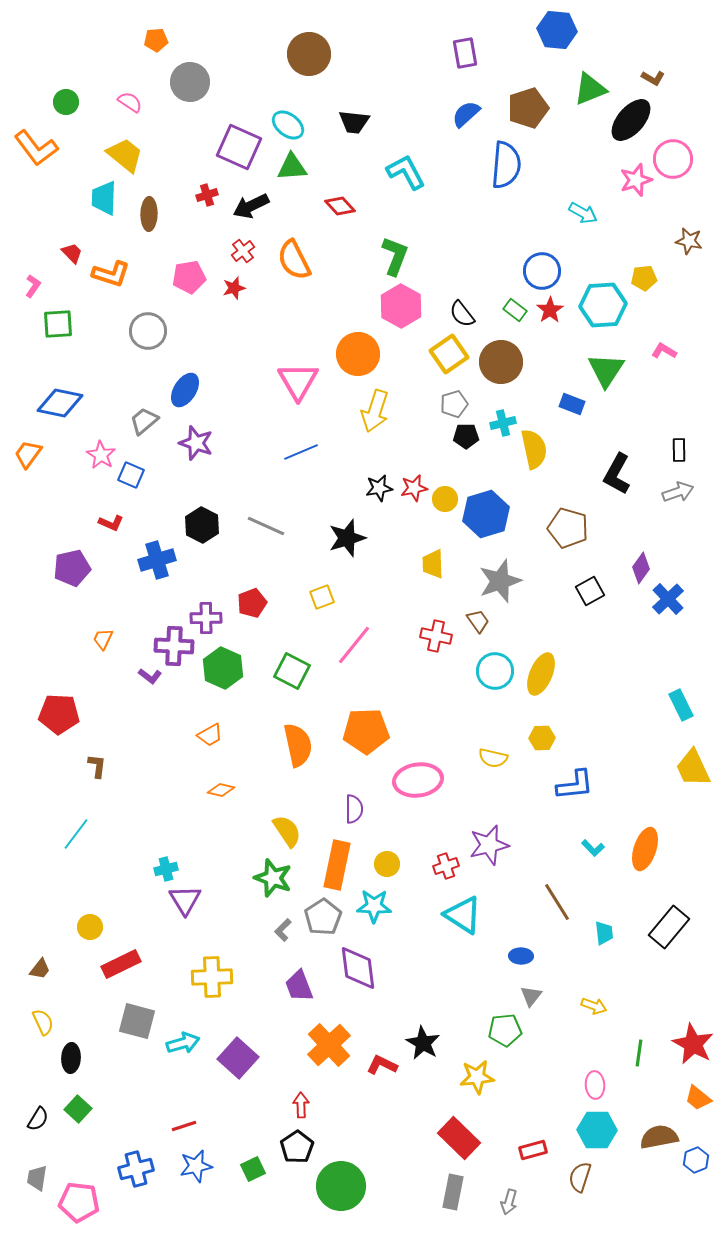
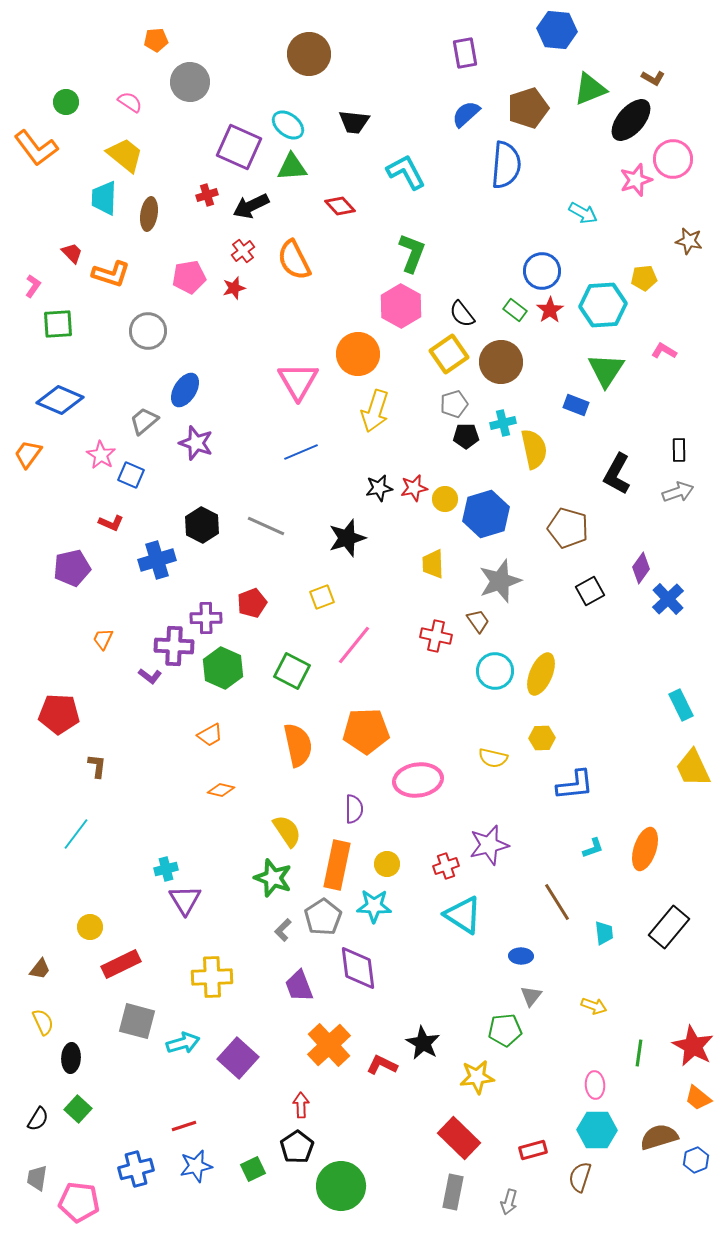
brown ellipse at (149, 214): rotated 8 degrees clockwise
green L-shape at (395, 256): moved 17 px right, 3 px up
blue diamond at (60, 403): moved 3 px up; rotated 12 degrees clockwise
blue rectangle at (572, 404): moved 4 px right, 1 px down
cyan L-shape at (593, 848): rotated 65 degrees counterclockwise
red star at (693, 1044): moved 2 px down
brown semicircle at (659, 1137): rotated 6 degrees counterclockwise
